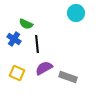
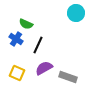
blue cross: moved 2 px right
black line: moved 1 px right, 1 px down; rotated 30 degrees clockwise
